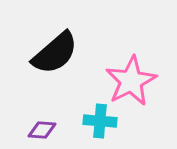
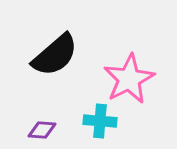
black semicircle: moved 2 px down
pink star: moved 2 px left, 2 px up
